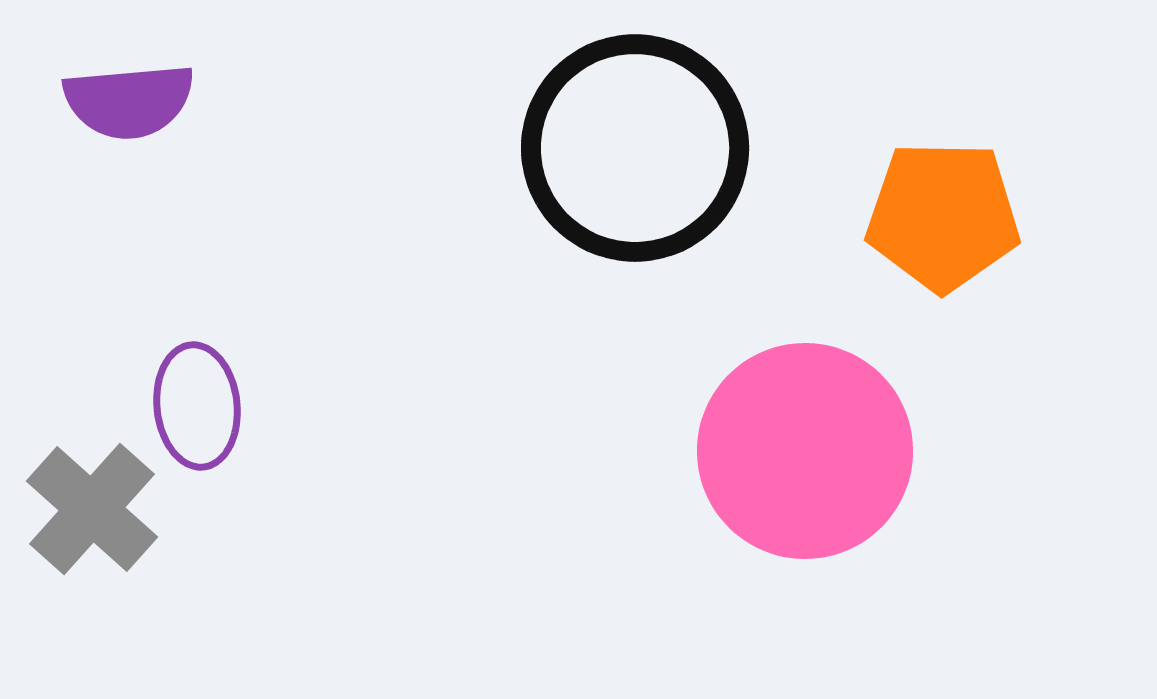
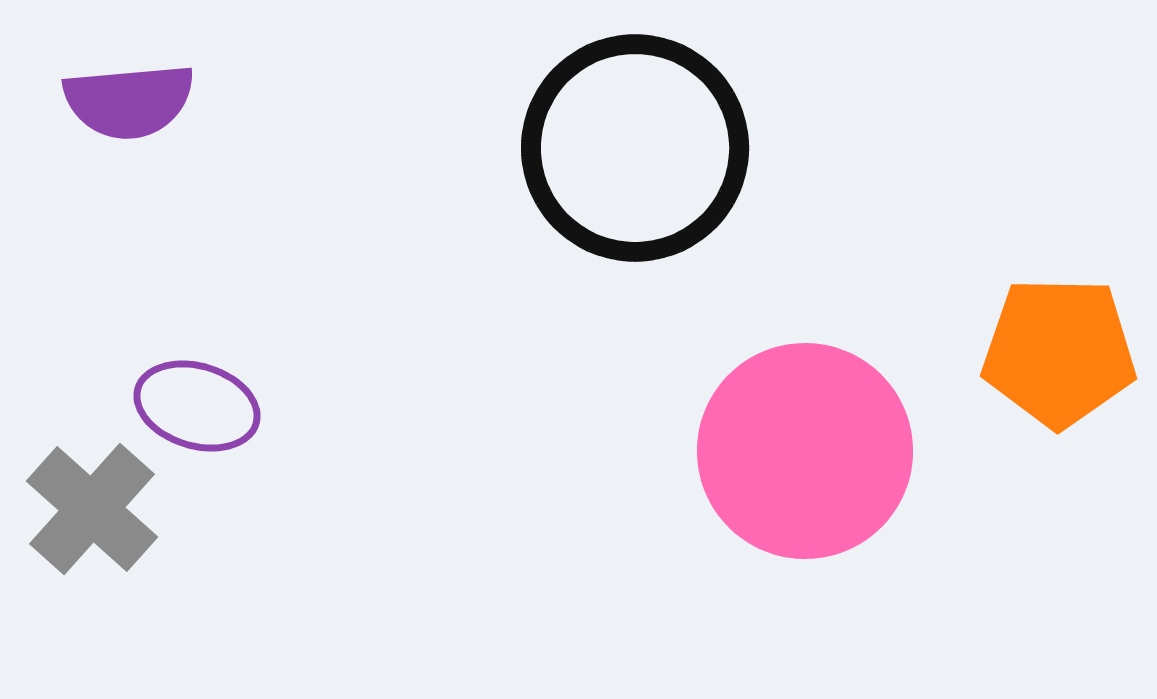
orange pentagon: moved 116 px right, 136 px down
purple ellipse: rotated 67 degrees counterclockwise
